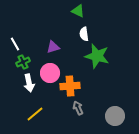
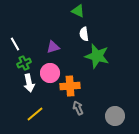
green cross: moved 1 px right, 1 px down
